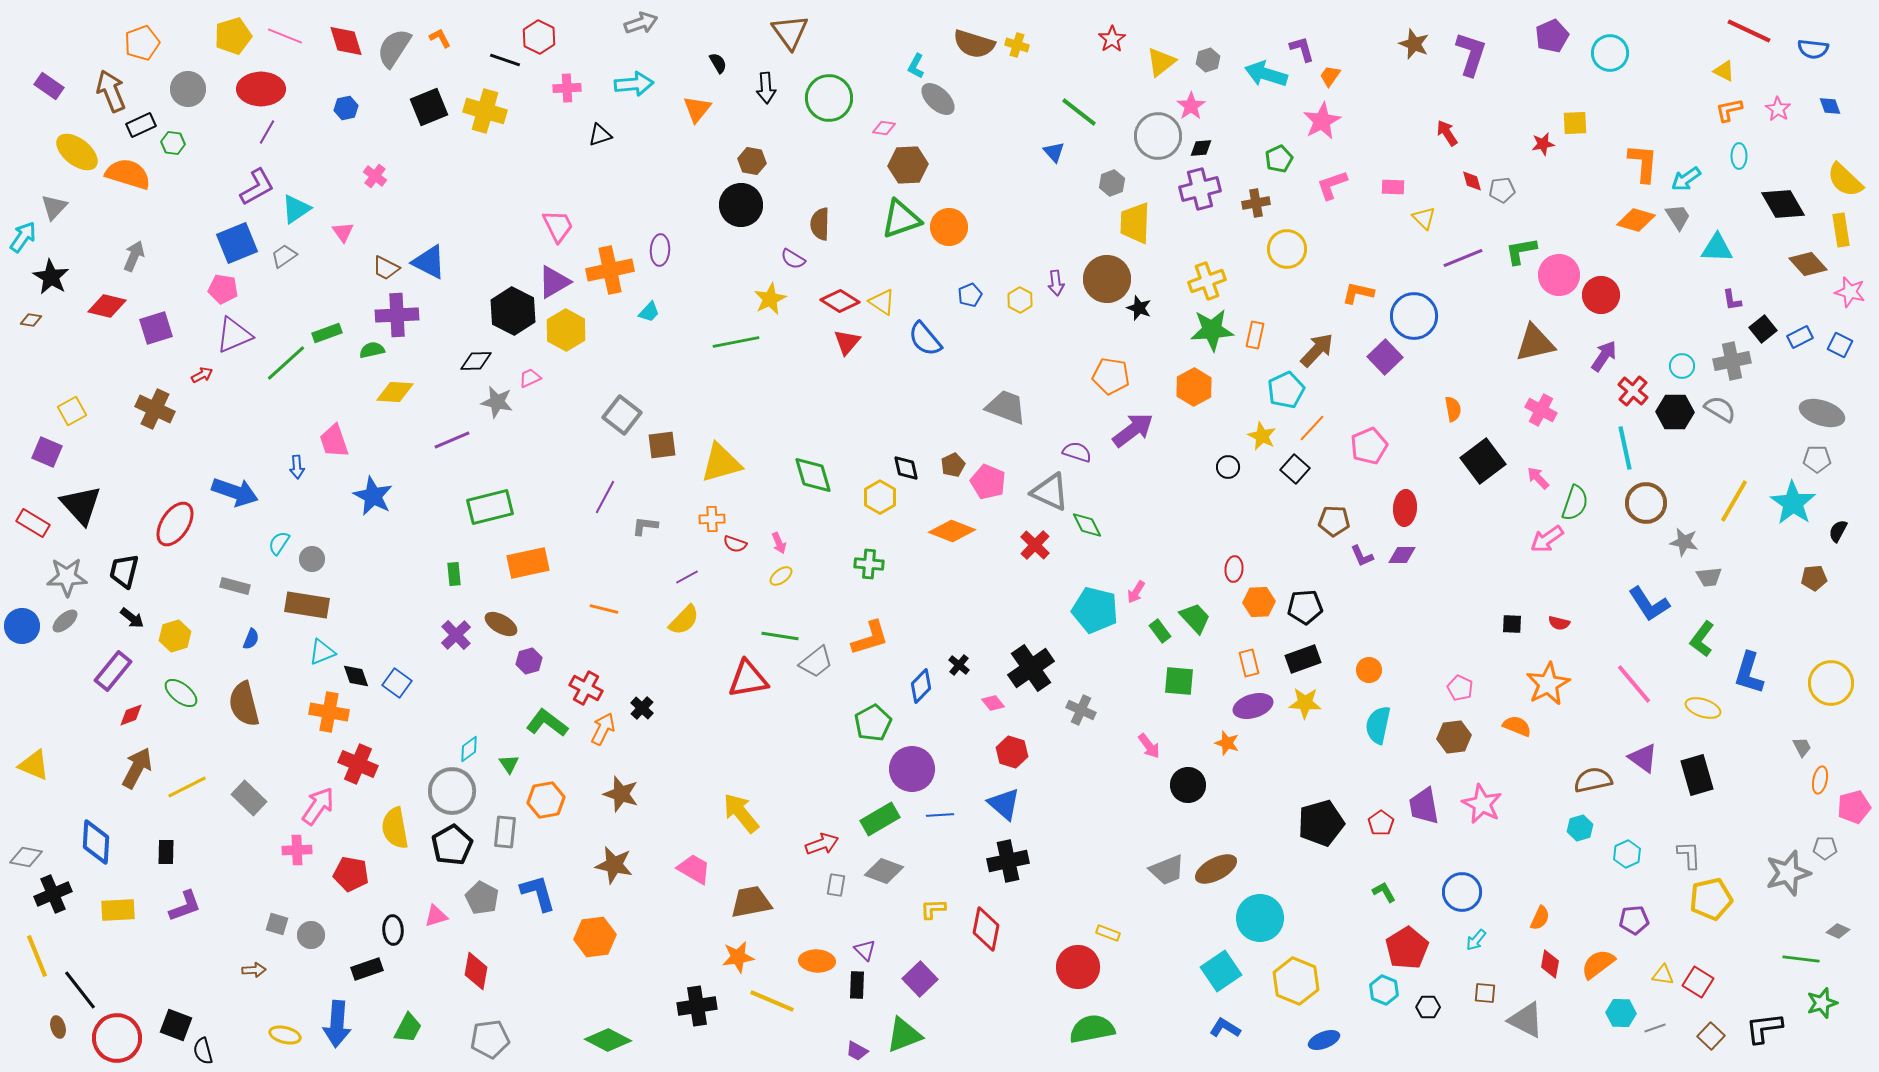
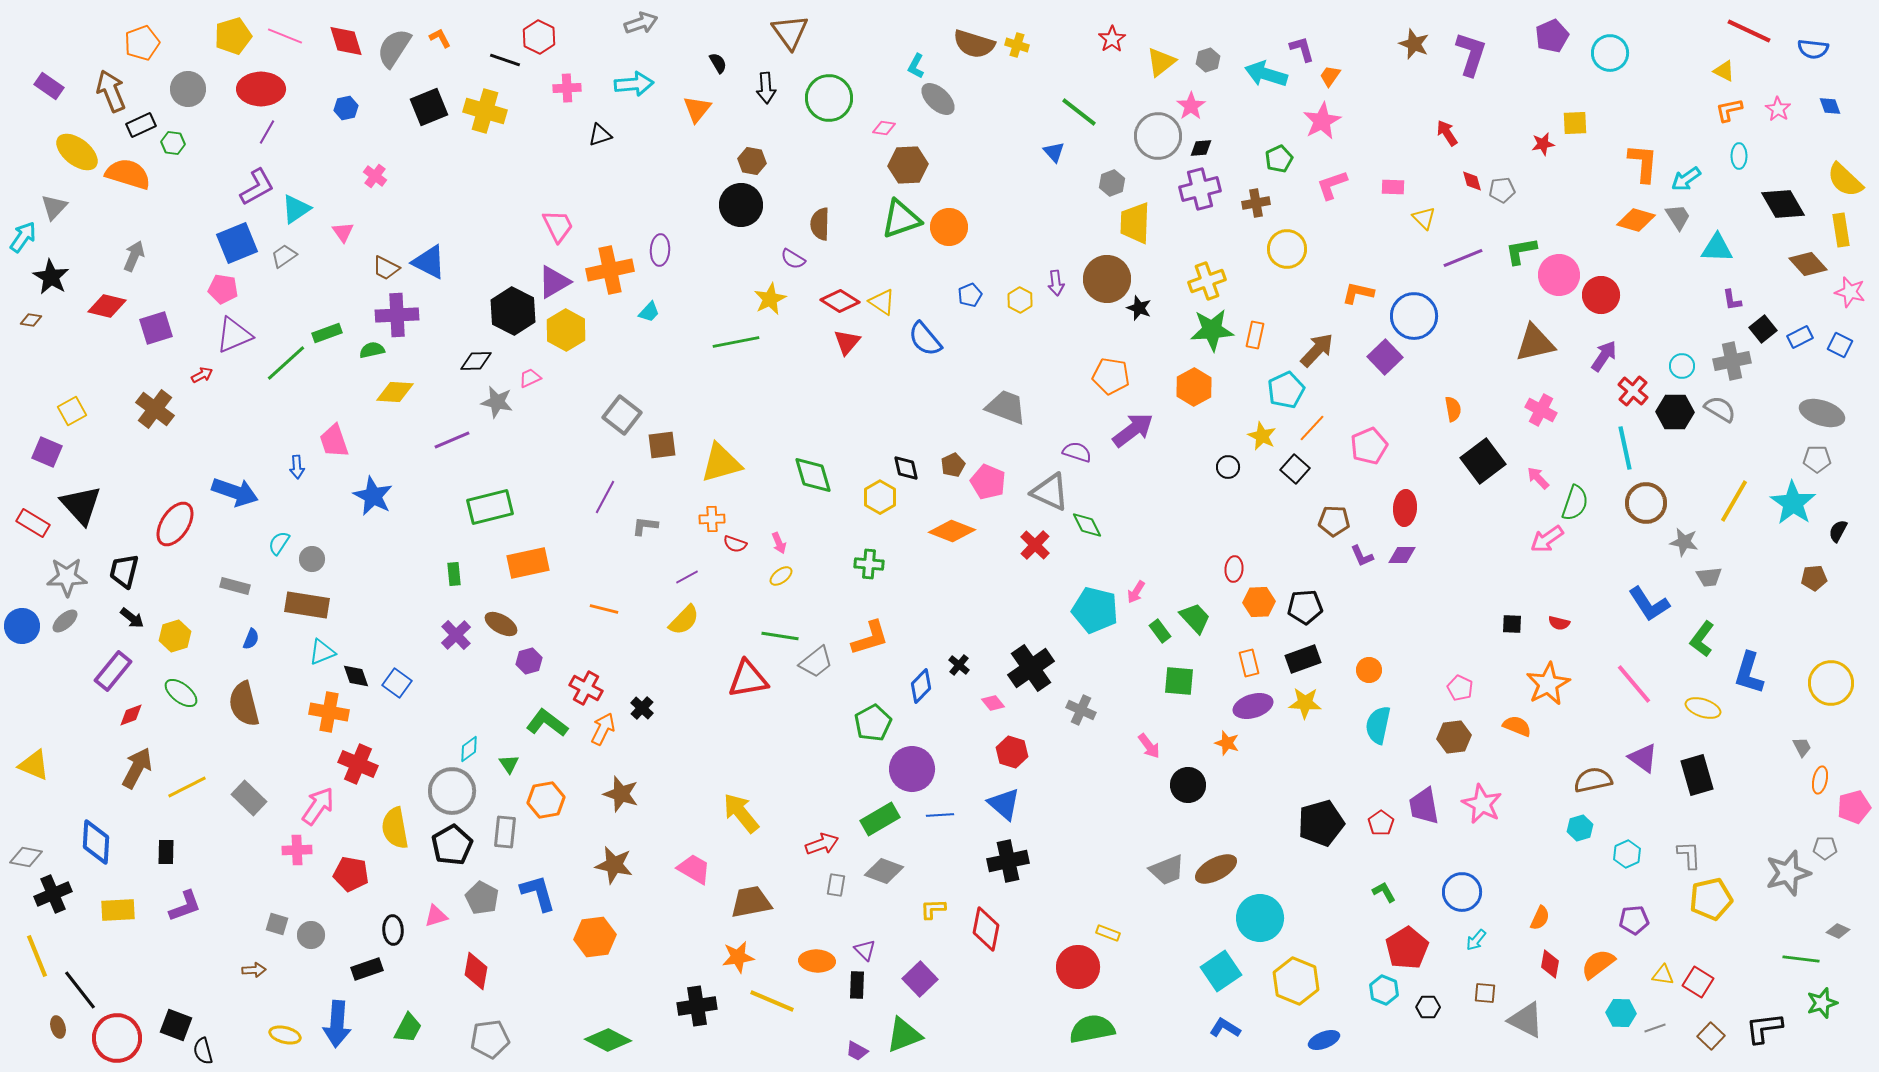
brown cross at (155, 409): rotated 12 degrees clockwise
